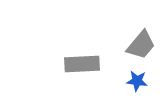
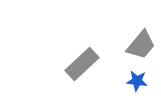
gray rectangle: rotated 40 degrees counterclockwise
